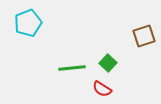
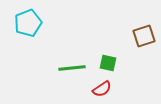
green square: rotated 30 degrees counterclockwise
red semicircle: rotated 66 degrees counterclockwise
